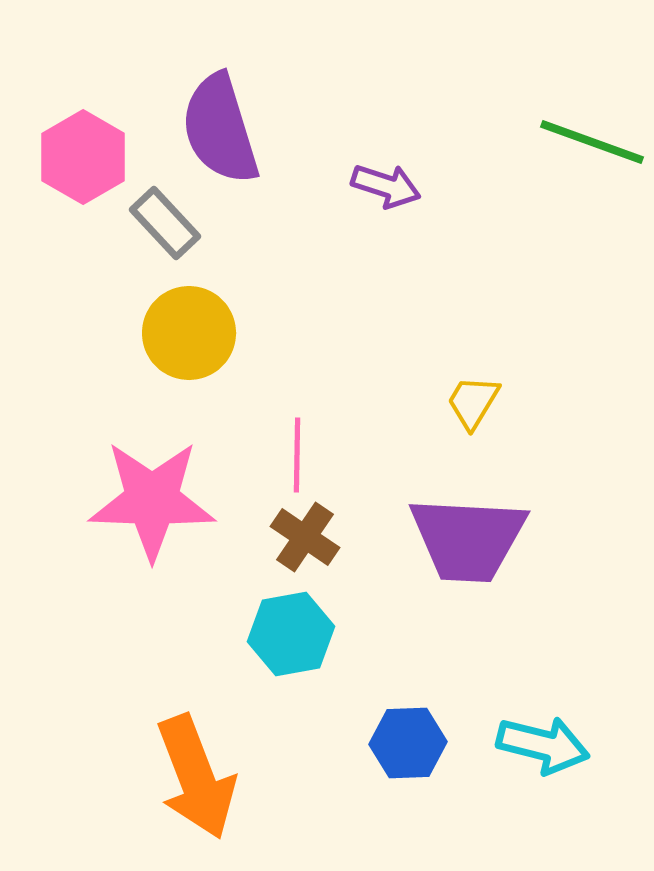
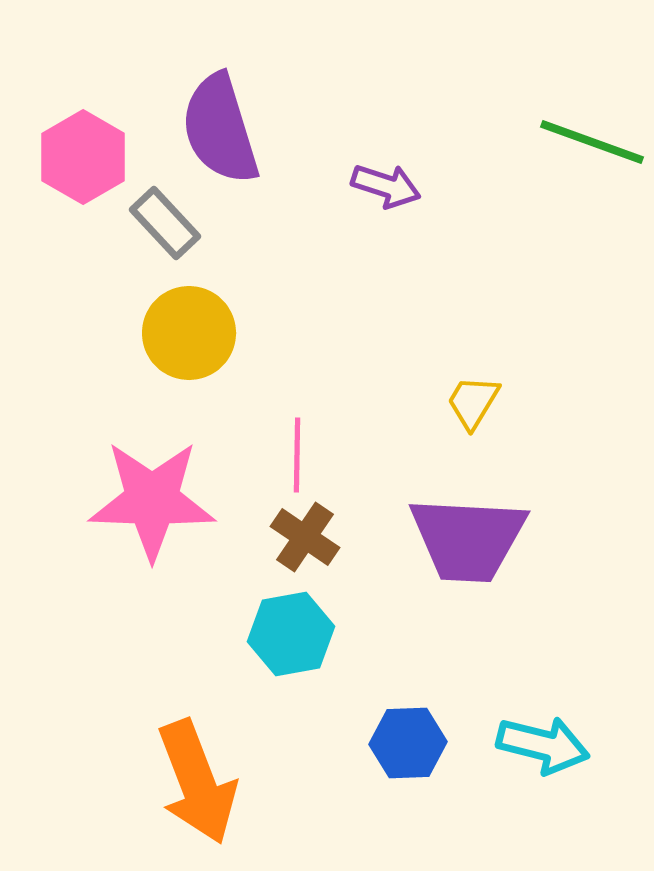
orange arrow: moved 1 px right, 5 px down
